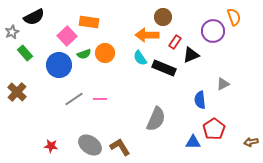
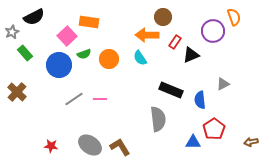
orange circle: moved 4 px right, 6 px down
black rectangle: moved 7 px right, 22 px down
gray semicircle: moved 2 px right; rotated 30 degrees counterclockwise
